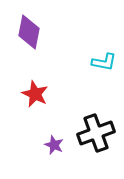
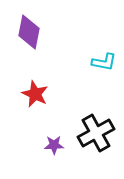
black cross: rotated 9 degrees counterclockwise
purple star: rotated 24 degrees counterclockwise
